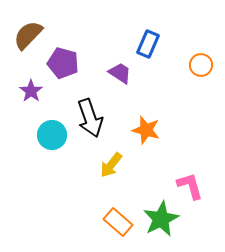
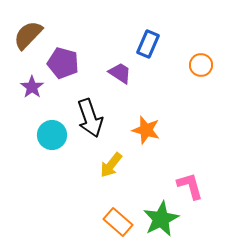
purple star: moved 1 px right, 4 px up
